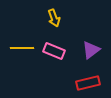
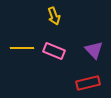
yellow arrow: moved 2 px up
purple triangle: moved 3 px right; rotated 36 degrees counterclockwise
